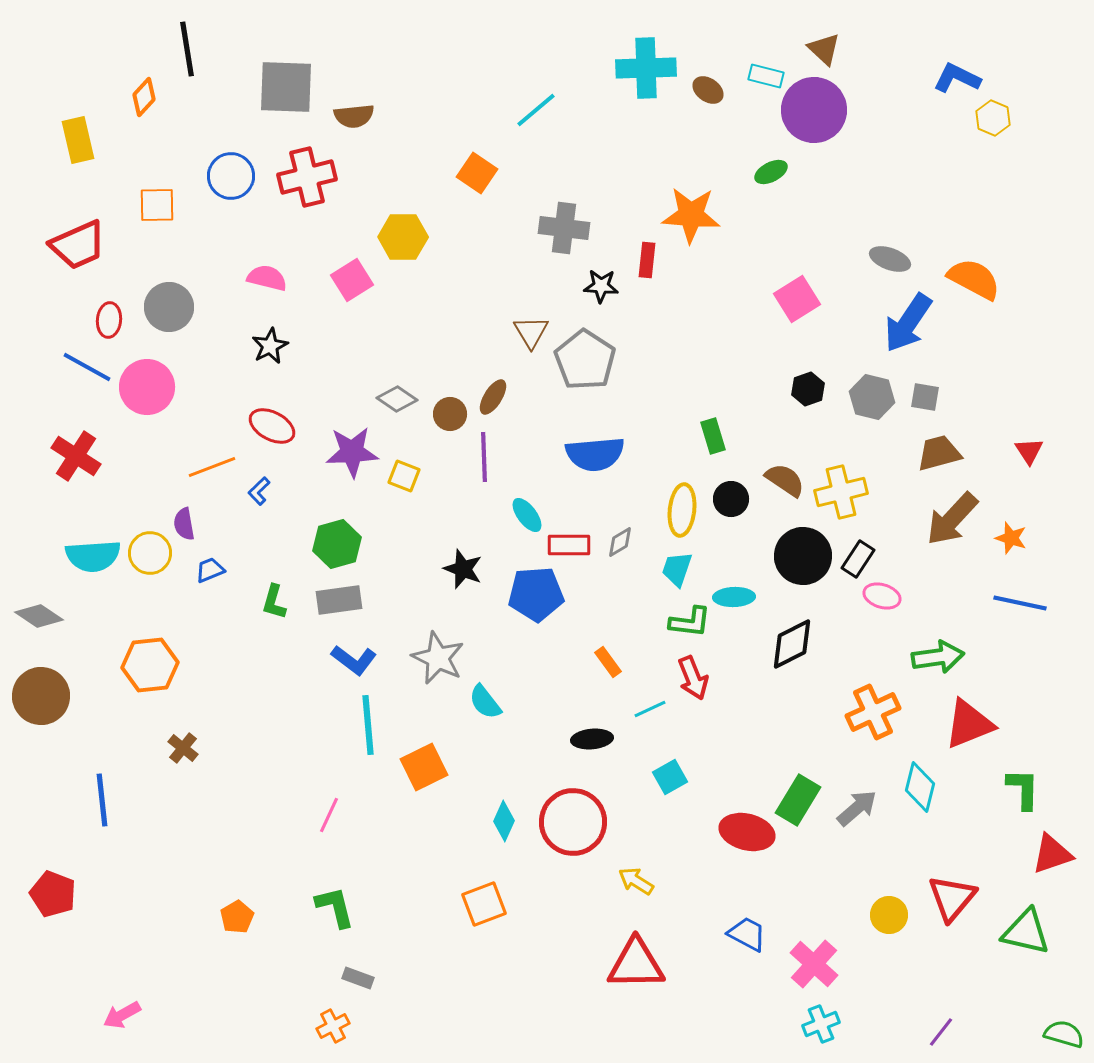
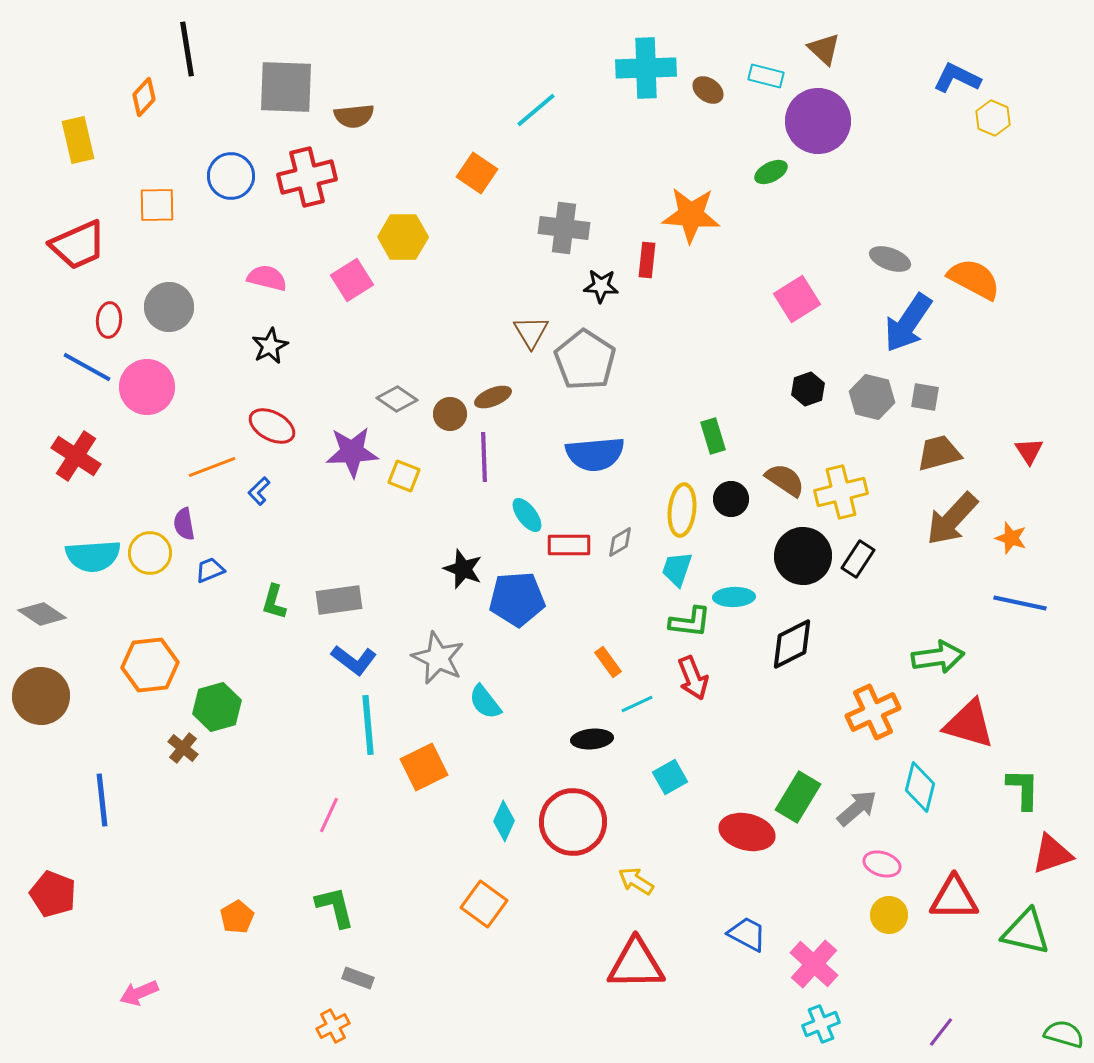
purple circle at (814, 110): moved 4 px right, 11 px down
brown ellipse at (493, 397): rotated 36 degrees clockwise
green hexagon at (337, 544): moved 120 px left, 163 px down
blue pentagon at (536, 594): moved 19 px left, 5 px down
pink ellipse at (882, 596): moved 268 px down
gray diamond at (39, 616): moved 3 px right, 2 px up
cyan line at (650, 709): moved 13 px left, 5 px up
red triangle at (969, 724): rotated 38 degrees clockwise
green rectangle at (798, 800): moved 3 px up
red triangle at (952, 898): moved 2 px right; rotated 50 degrees clockwise
orange square at (484, 904): rotated 33 degrees counterclockwise
pink arrow at (122, 1015): moved 17 px right, 22 px up; rotated 6 degrees clockwise
